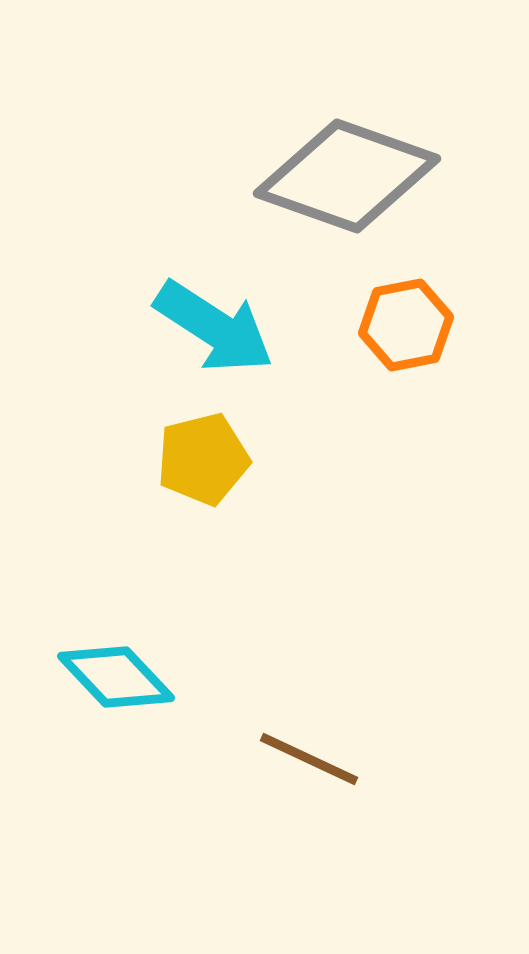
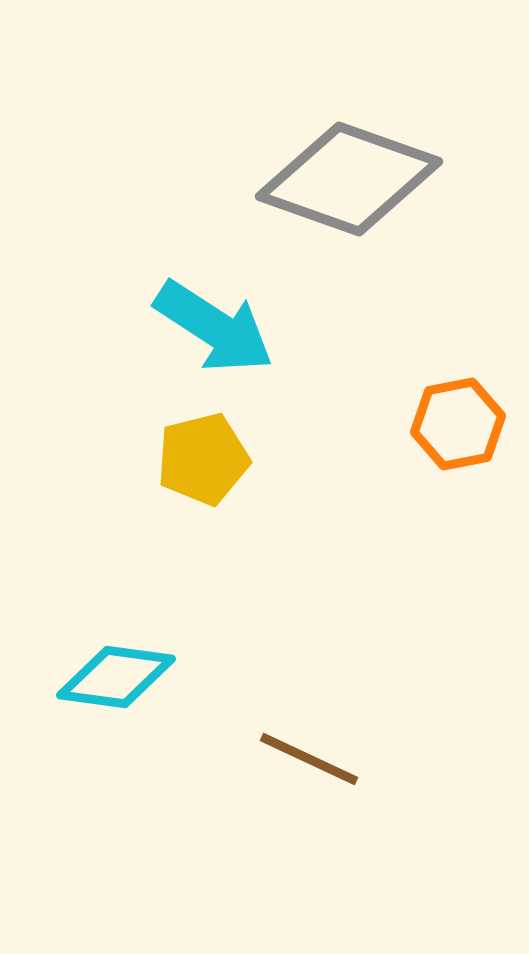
gray diamond: moved 2 px right, 3 px down
orange hexagon: moved 52 px right, 99 px down
cyan diamond: rotated 39 degrees counterclockwise
